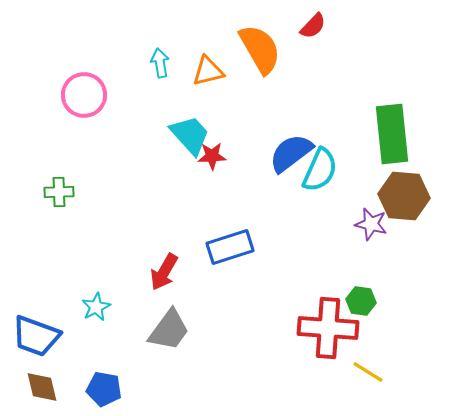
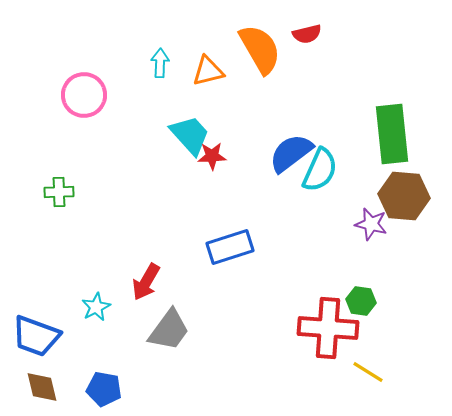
red semicircle: moved 6 px left, 8 px down; rotated 32 degrees clockwise
cyan arrow: rotated 12 degrees clockwise
red arrow: moved 18 px left, 10 px down
